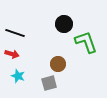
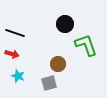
black circle: moved 1 px right
green L-shape: moved 3 px down
